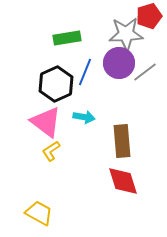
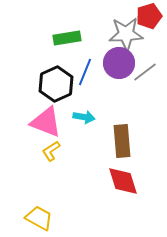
pink triangle: rotated 16 degrees counterclockwise
yellow trapezoid: moved 5 px down
